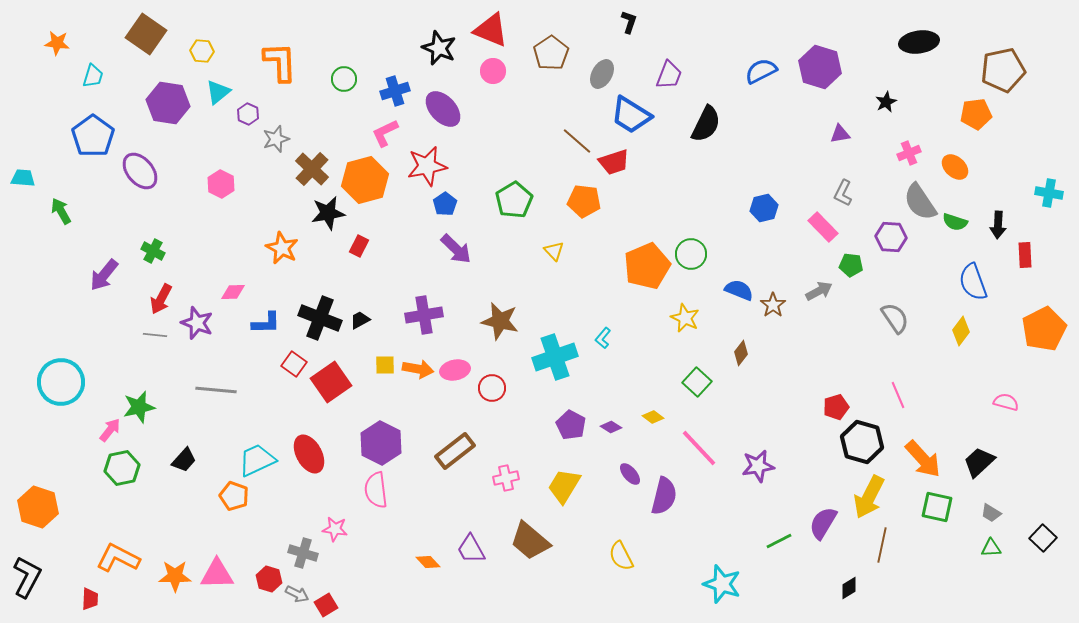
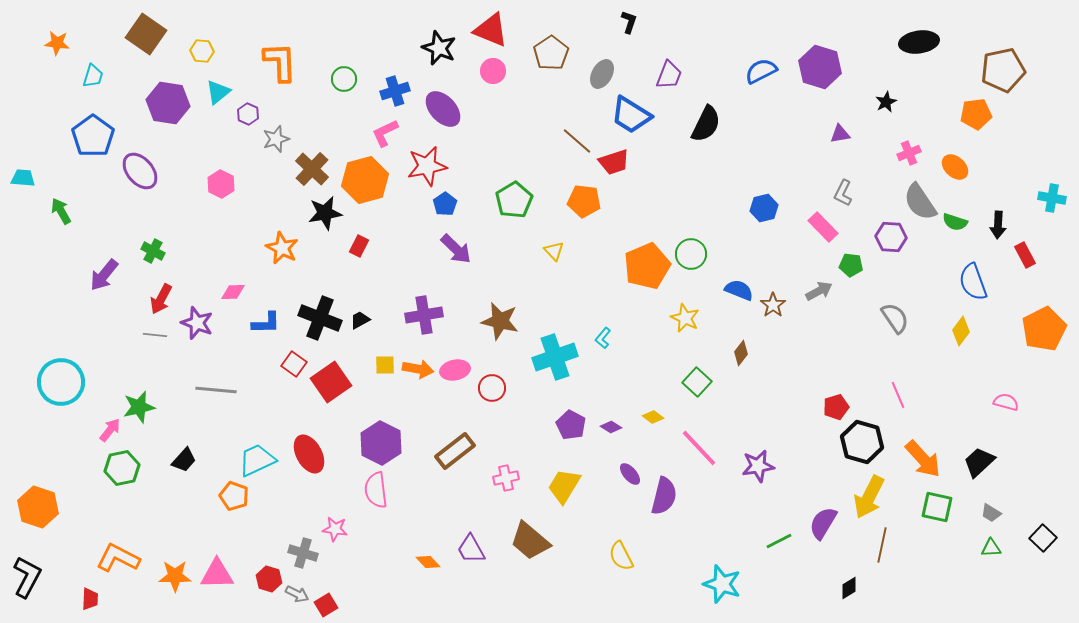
cyan cross at (1049, 193): moved 3 px right, 5 px down
black star at (328, 213): moved 3 px left
red rectangle at (1025, 255): rotated 25 degrees counterclockwise
